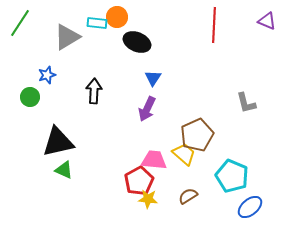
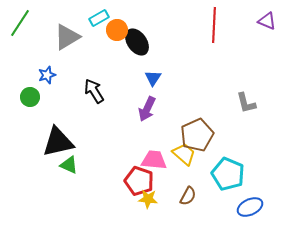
orange circle: moved 13 px down
cyan rectangle: moved 2 px right, 5 px up; rotated 36 degrees counterclockwise
black ellipse: rotated 32 degrees clockwise
black arrow: rotated 35 degrees counterclockwise
green triangle: moved 5 px right, 5 px up
cyan pentagon: moved 4 px left, 2 px up
red pentagon: rotated 24 degrees counterclockwise
brown semicircle: rotated 150 degrees clockwise
blue ellipse: rotated 15 degrees clockwise
